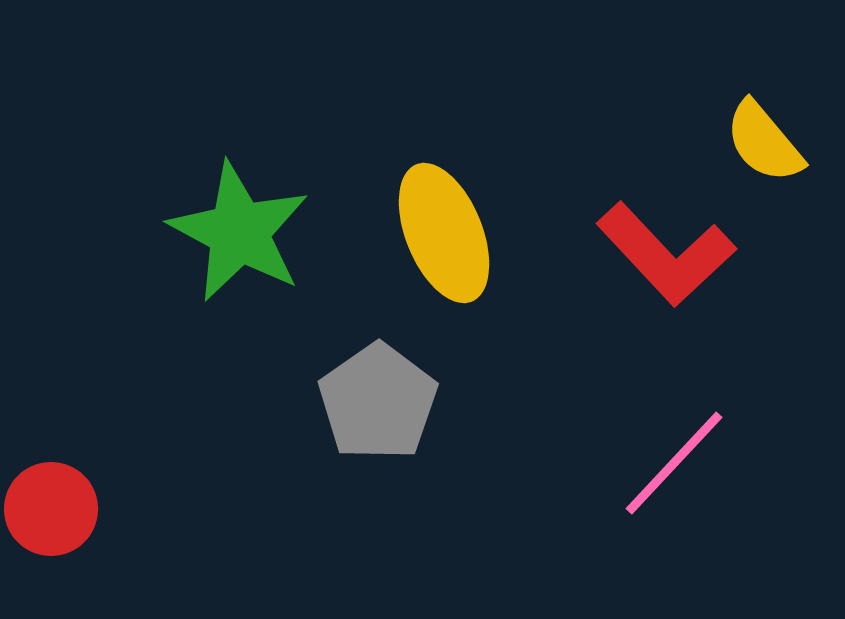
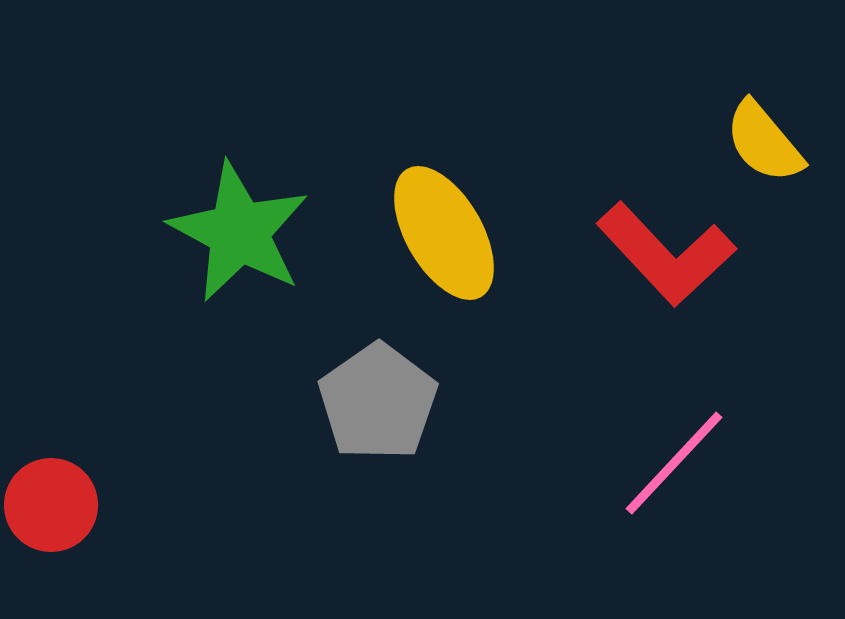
yellow ellipse: rotated 8 degrees counterclockwise
red circle: moved 4 px up
